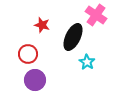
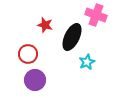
pink cross: rotated 15 degrees counterclockwise
red star: moved 3 px right
black ellipse: moved 1 px left
cyan star: rotated 14 degrees clockwise
